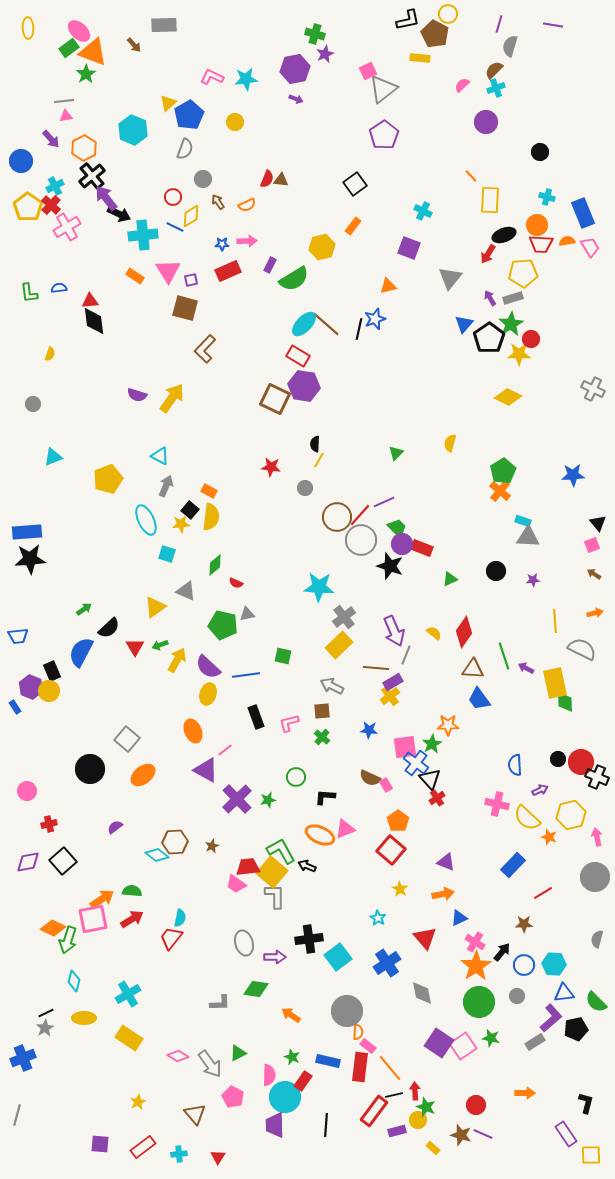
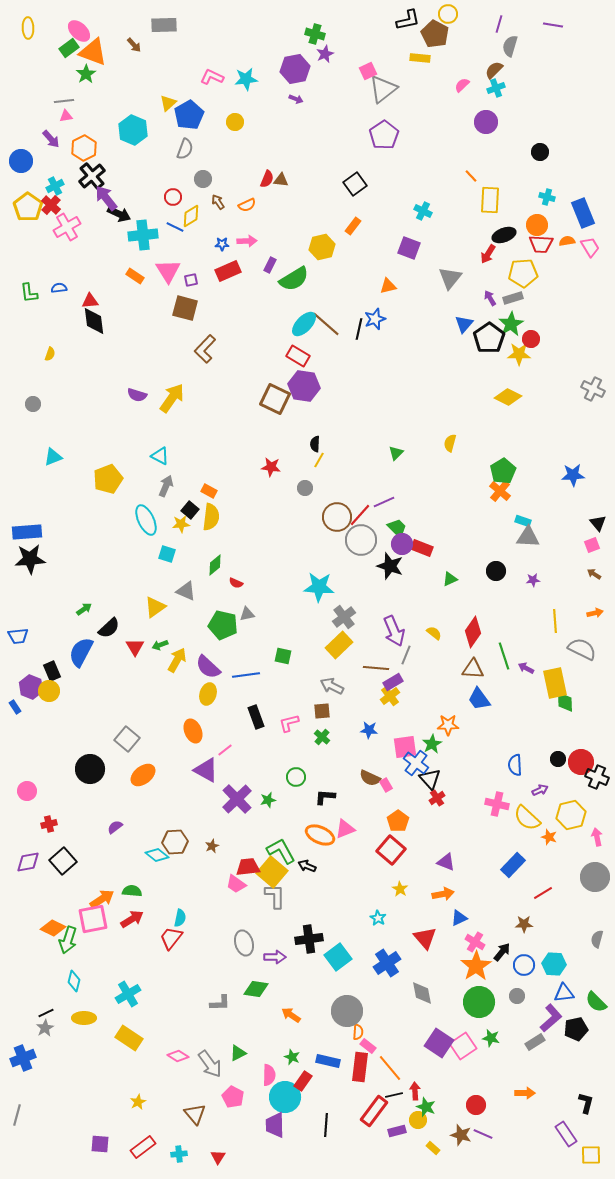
red diamond at (464, 632): moved 9 px right
